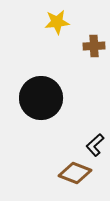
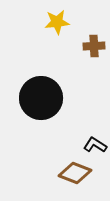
black L-shape: rotated 75 degrees clockwise
